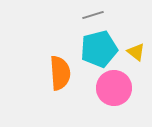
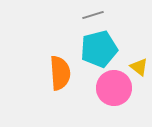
yellow triangle: moved 3 px right, 15 px down
